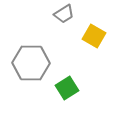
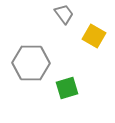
gray trapezoid: rotated 95 degrees counterclockwise
green square: rotated 15 degrees clockwise
